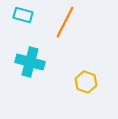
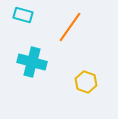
orange line: moved 5 px right, 5 px down; rotated 8 degrees clockwise
cyan cross: moved 2 px right
